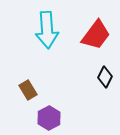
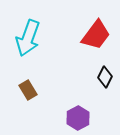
cyan arrow: moved 19 px left, 8 px down; rotated 24 degrees clockwise
purple hexagon: moved 29 px right
